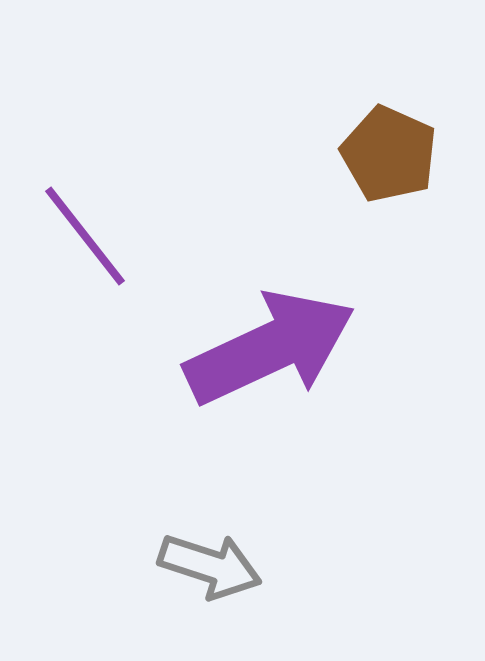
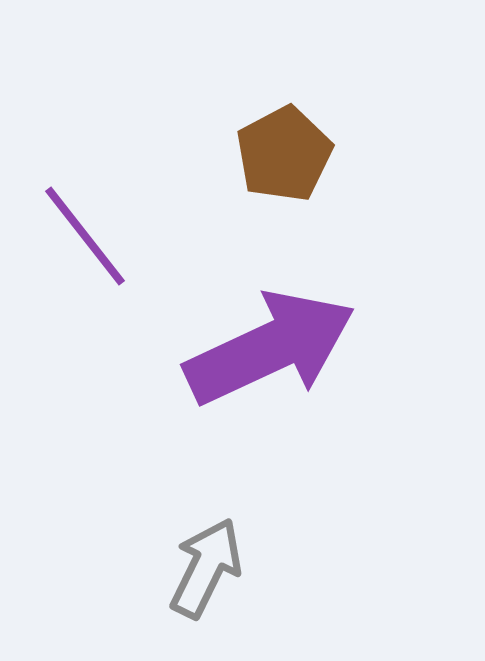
brown pentagon: moved 105 px left; rotated 20 degrees clockwise
gray arrow: moved 4 px left, 2 px down; rotated 82 degrees counterclockwise
